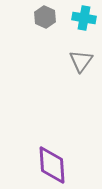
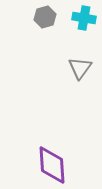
gray hexagon: rotated 20 degrees clockwise
gray triangle: moved 1 px left, 7 px down
